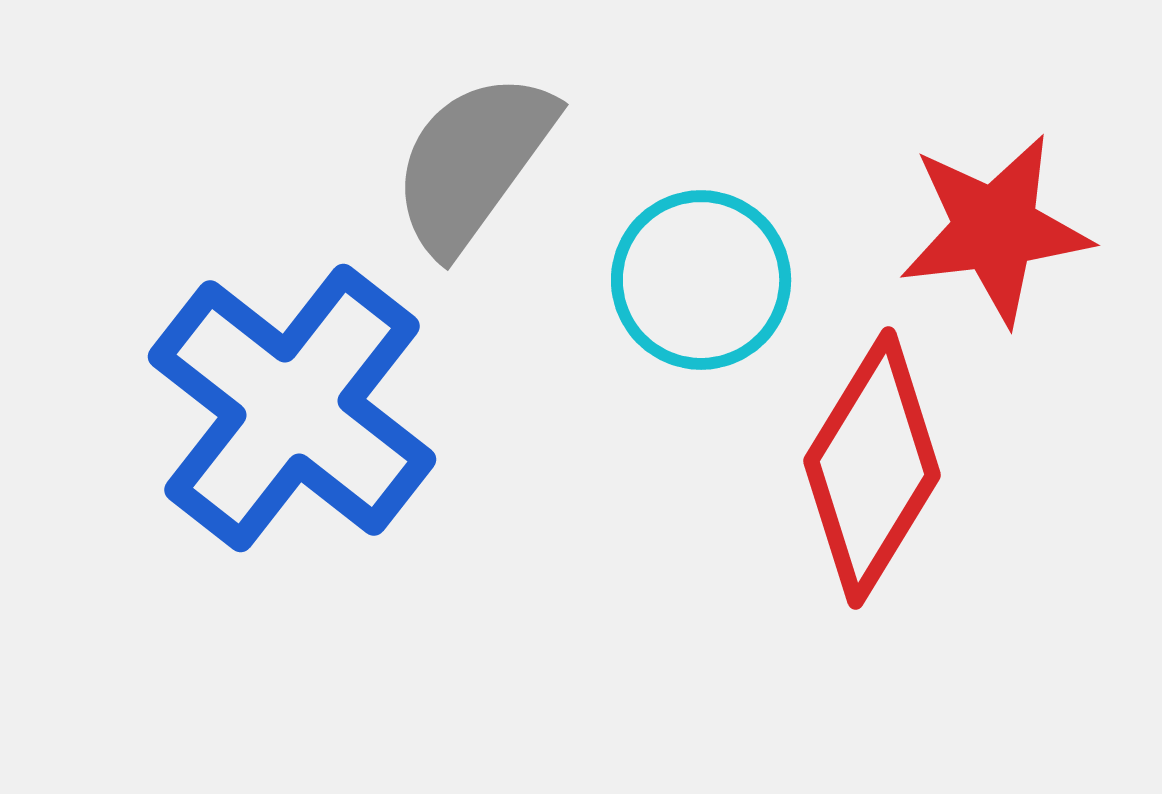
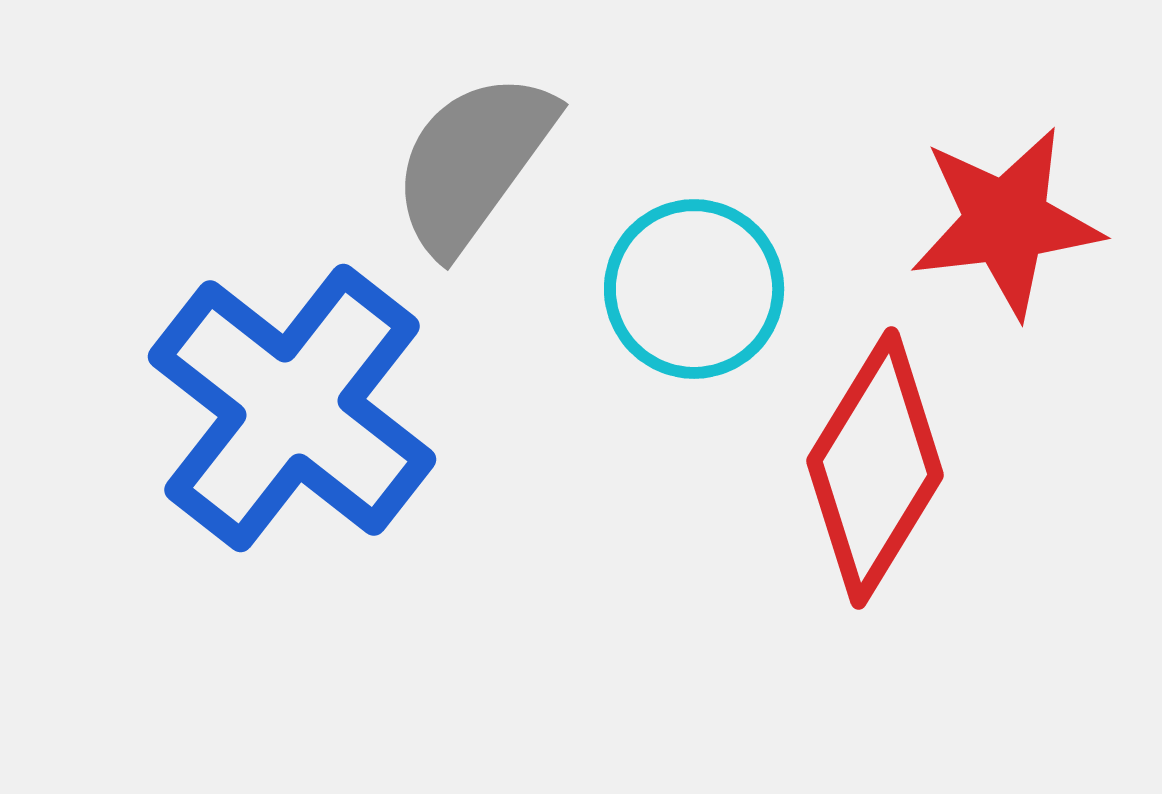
red star: moved 11 px right, 7 px up
cyan circle: moved 7 px left, 9 px down
red diamond: moved 3 px right
